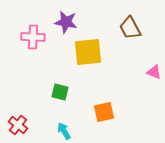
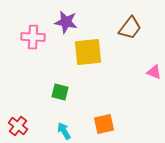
brown trapezoid: rotated 115 degrees counterclockwise
orange square: moved 12 px down
red cross: moved 1 px down
